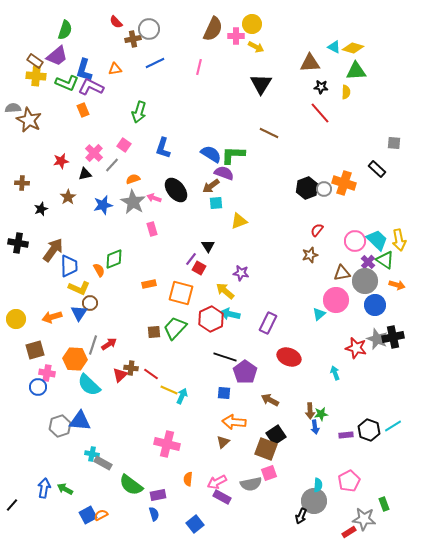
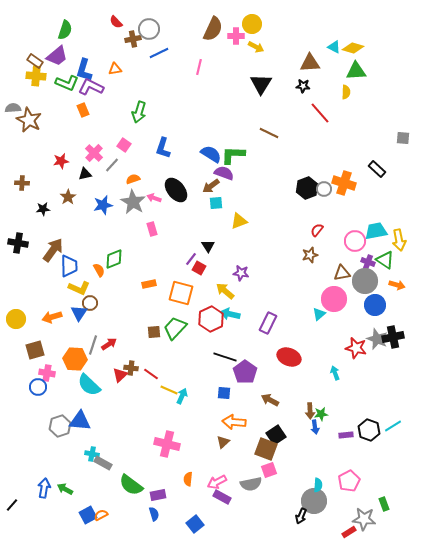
blue line at (155, 63): moved 4 px right, 10 px up
black star at (321, 87): moved 18 px left, 1 px up
gray square at (394, 143): moved 9 px right, 5 px up
black star at (41, 209): moved 2 px right; rotated 16 degrees clockwise
cyan trapezoid at (377, 240): moved 1 px left, 9 px up; rotated 55 degrees counterclockwise
purple cross at (368, 262): rotated 24 degrees counterclockwise
pink circle at (336, 300): moved 2 px left, 1 px up
pink square at (269, 473): moved 3 px up
